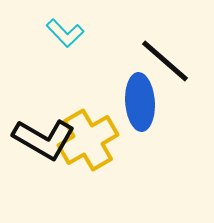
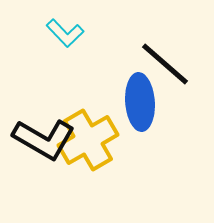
black line: moved 3 px down
